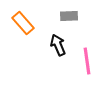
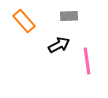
orange rectangle: moved 1 px right, 2 px up
black arrow: moved 1 px right; rotated 85 degrees clockwise
